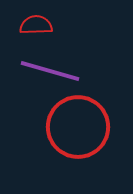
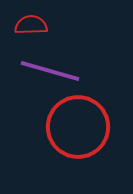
red semicircle: moved 5 px left
